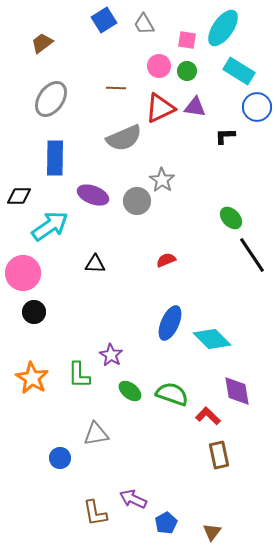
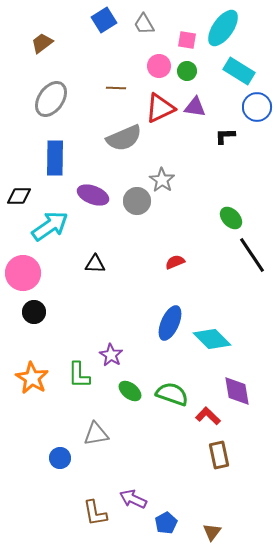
red semicircle at (166, 260): moved 9 px right, 2 px down
